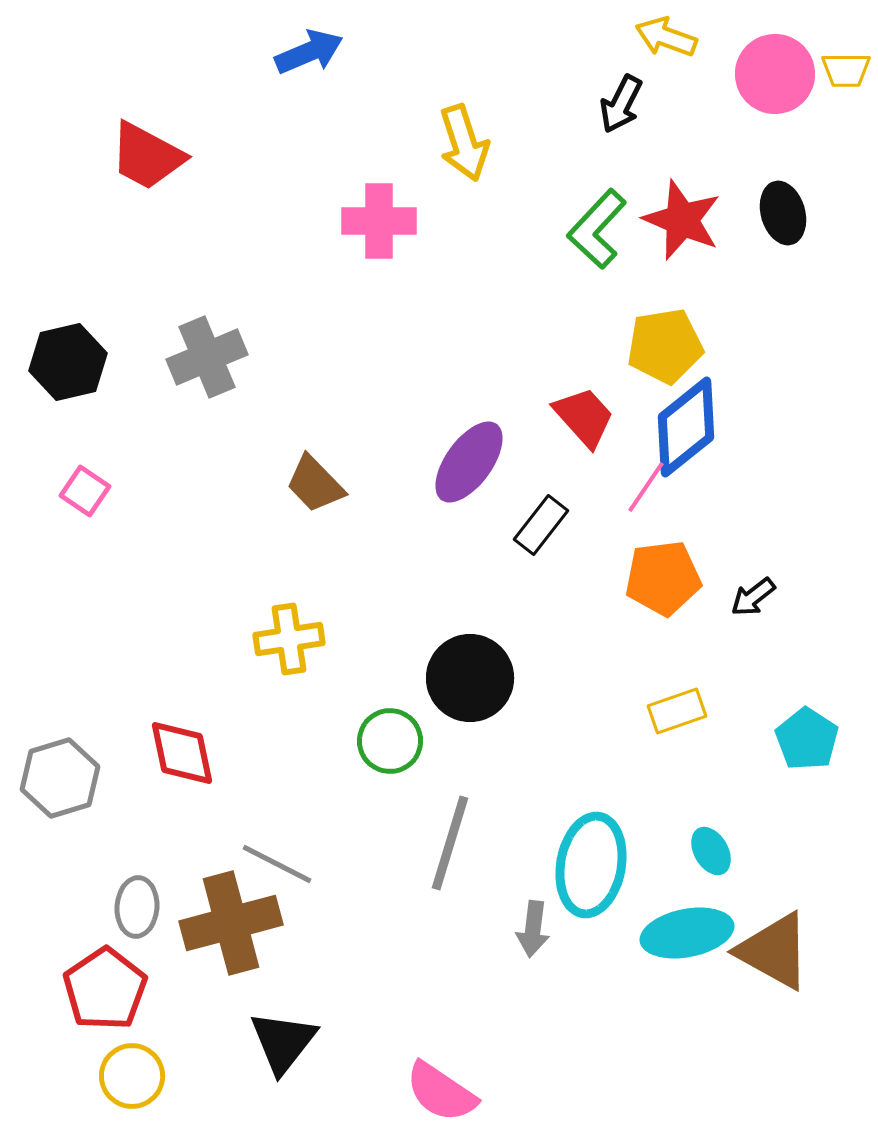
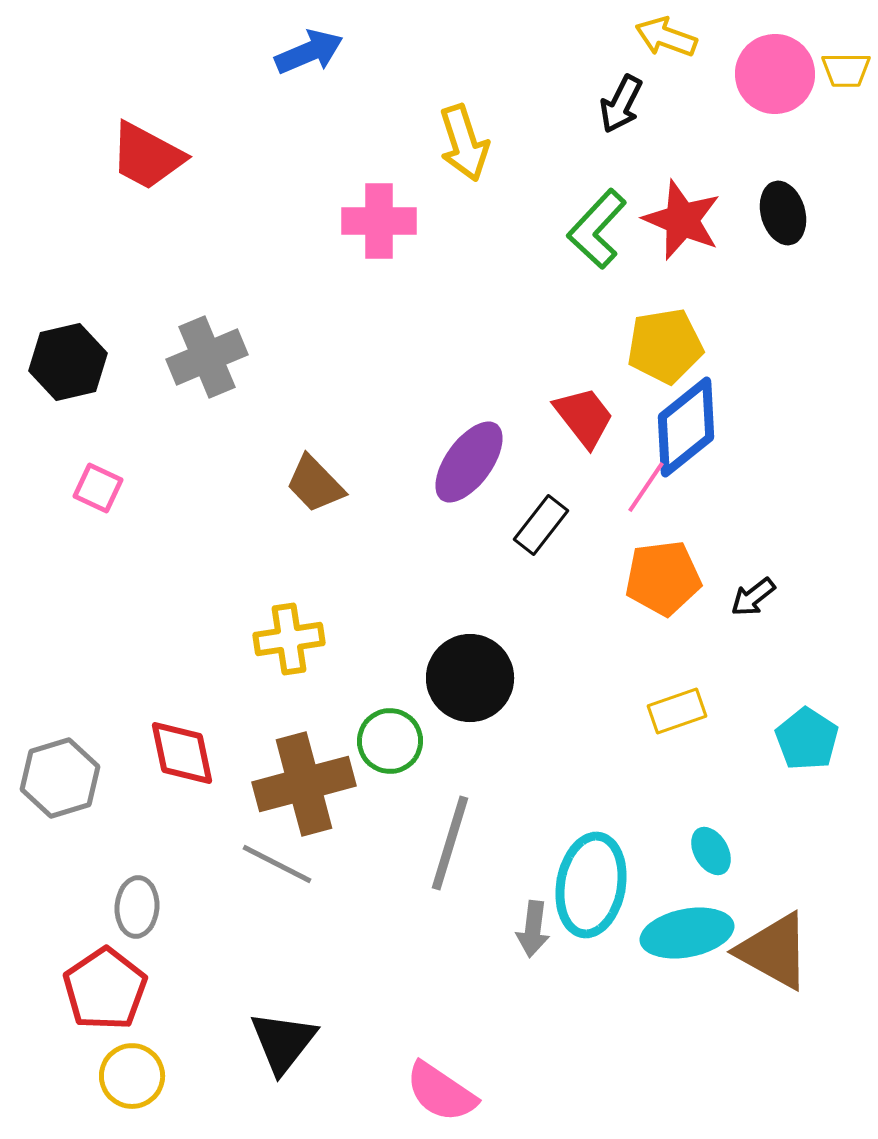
red trapezoid at (584, 417): rotated 4 degrees clockwise
pink square at (85, 491): moved 13 px right, 3 px up; rotated 9 degrees counterclockwise
cyan ellipse at (591, 865): moved 20 px down
brown cross at (231, 923): moved 73 px right, 139 px up
